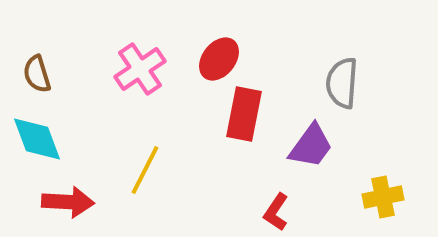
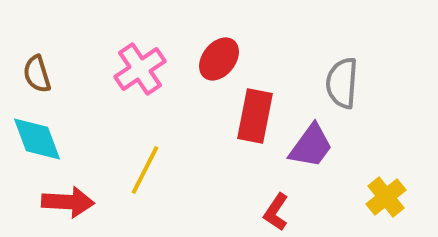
red rectangle: moved 11 px right, 2 px down
yellow cross: moved 3 px right; rotated 27 degrees counterclockwise
